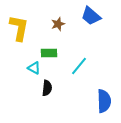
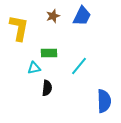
blue trapezoid: moved 9 px left; rotated 105 degrees counterclockwise
brown star: moved 5 px left, 8 px up
cyan triangle: rotated 40 degrees counterclockwise
